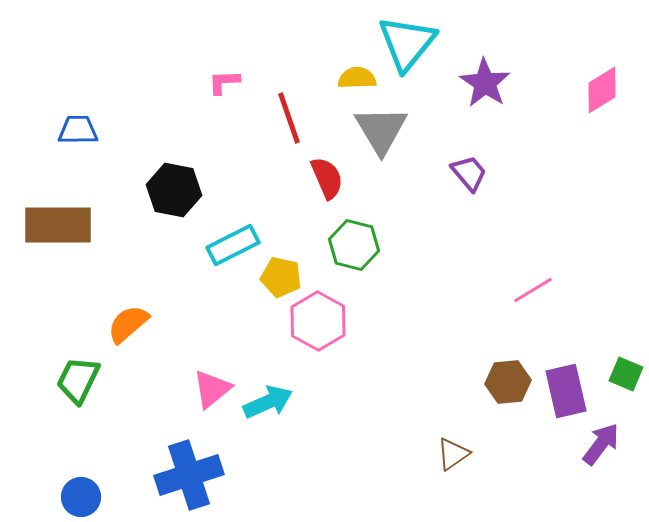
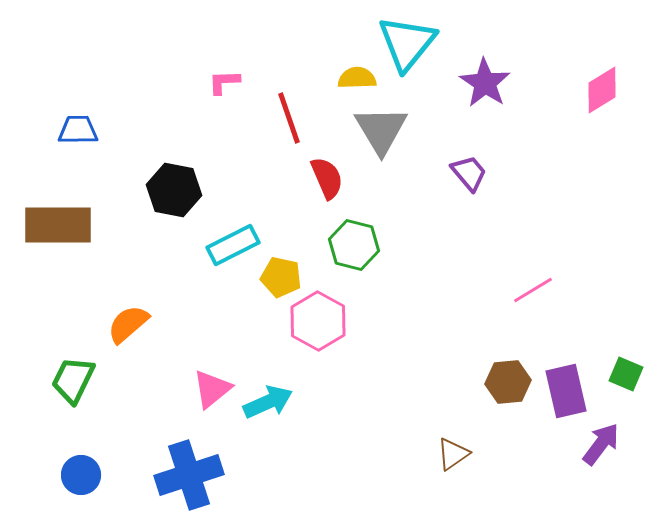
green trapezoid: moved 5 px left
blue circle: moved 22 px up
